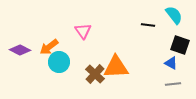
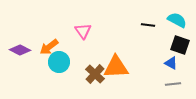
cyan semicircle: moved 3 px right, 5 px down; rotated 24 degrees counterclockwise
